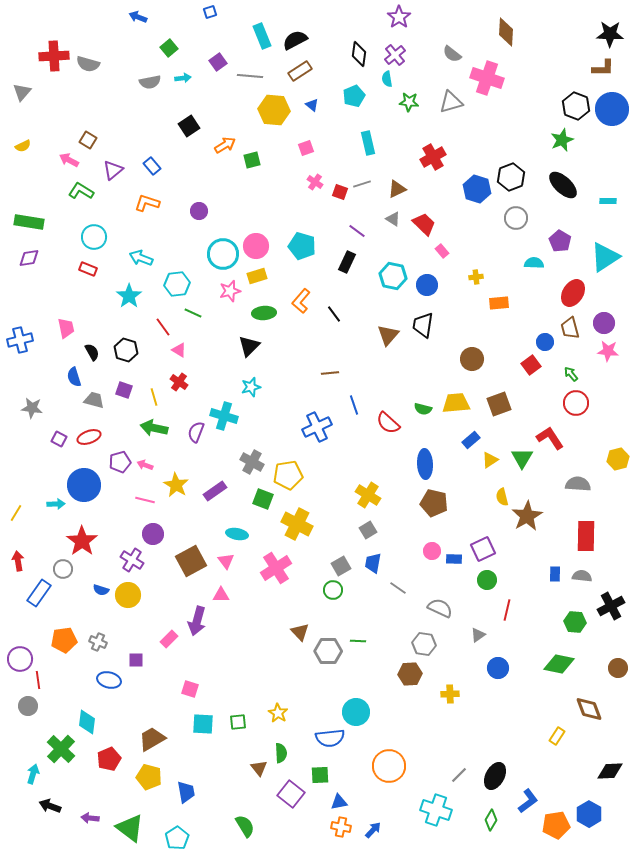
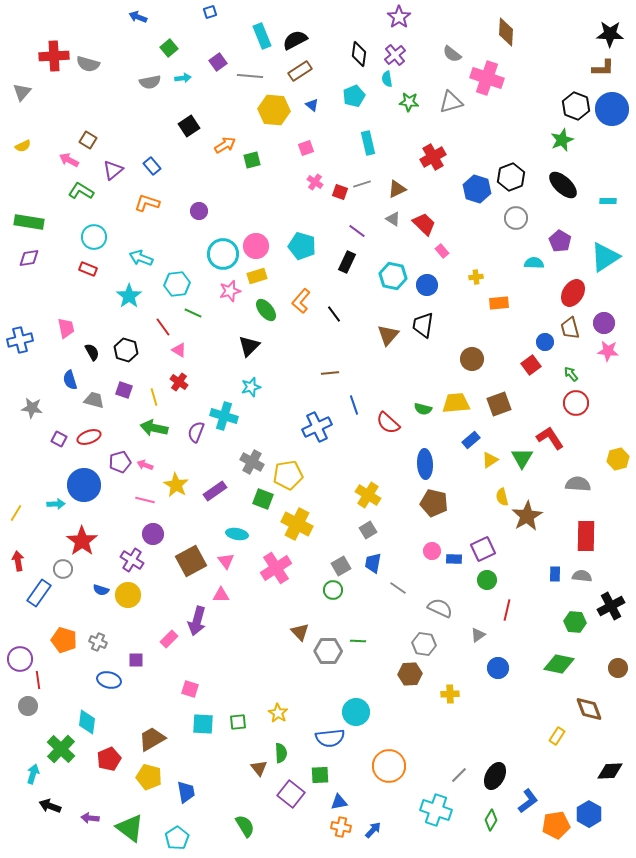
green ellipse at (264, 313): moved 2 px right, 3 px up; rotated 55 degrees clockwise
blue semicircle at (74, 377): moved 4 px left, 3 px down
orange pentagon at (64, 640): rotated 25 degrees clockwise
